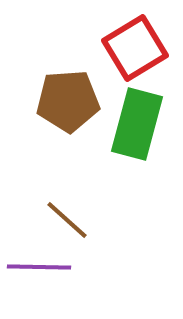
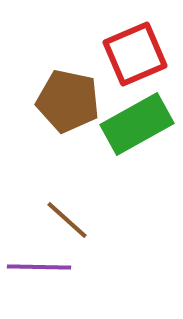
red square: moved 6 px down; rotated 8 degrees clockwise
brown pentagon: rotated 16 degrees clockwise
green rectangle: rotated 46 degrees clockwise
